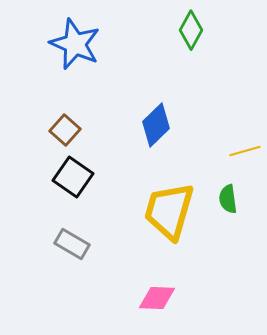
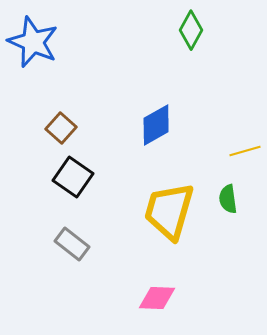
blue star: moved 42 px left, 2 px up
blue diamond: rotated 15 degrees clockwise
brown square: moved 4 px left, 2 px up
gray rectangle: rotated 8 degrees clockwise
